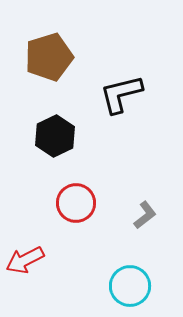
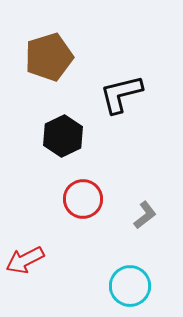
black hexagon: moved 8 px right
red circle: moved 7 px right, 4 px up
